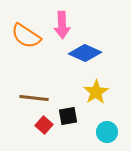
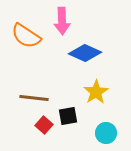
pink arrow: moved 4 px up
cyan circle: moved 1 px left, 1 px down
